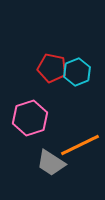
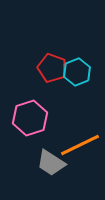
red pentagon: rotated 8 degrees clockwise
